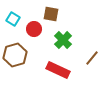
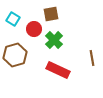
brown square: rotated 21 degrees counterclockwise
green cross: moved 9 px left
brown line: rotated 49 degrees counterclockwise
